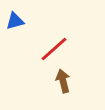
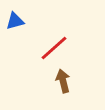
red line: moved 1 px up
